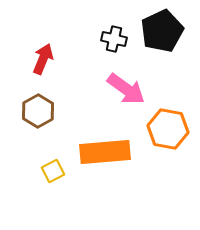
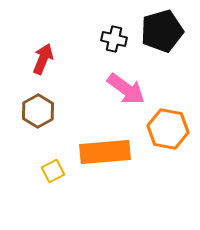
black pentagon: rotated 9 degrees clockwise
